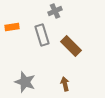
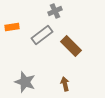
gray rectangle: rotated 70 degrees clockwise
